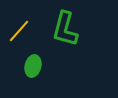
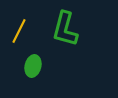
yellow line: rotated 15 degrees counterclockwise
